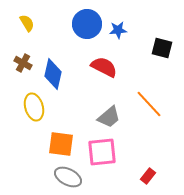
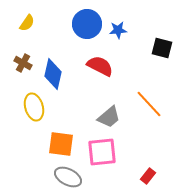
yellow semicircle: rotated 66 degrees clockwise
red semicircle: moved 4 px left, 1 px up
